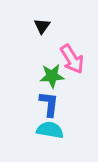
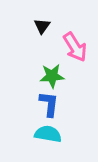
pink arrow: moved 3 px right, 12 px up
cyan semicircle: moved 2 px left, 4 px down
